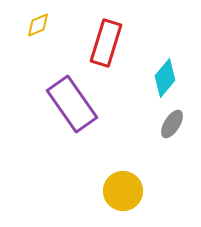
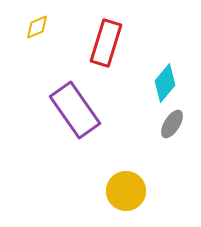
yellow diamond: moved 1 px left, 2 px down
cyan diamond: moved 5 px down
purple rectangle: moved 3 px right, 6 px down
yellow circle: moved 3 px right
